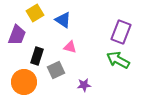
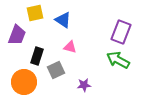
yellow square: rotated 18 degrees clockwise
